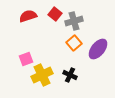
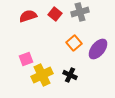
gray cross: moved 6 px right, 9 px up
